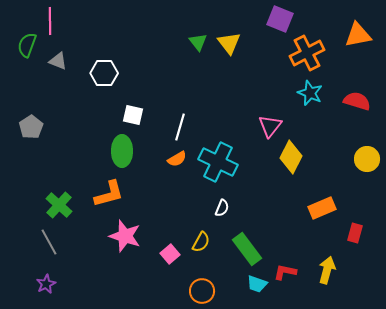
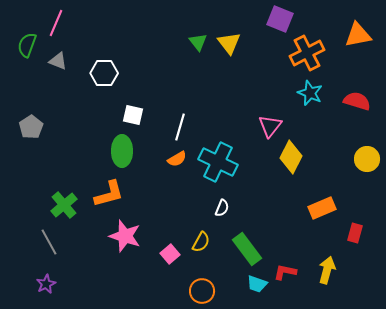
pink line: moved 6 px right, 2 px down; rotated 24 degrees clockwise
green cross: moved 5 px right; rotated 8 degrees clockwise
